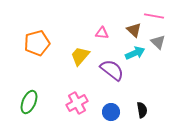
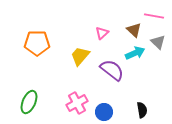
pink triangle: rotated 48 degrees counterclockwise
orange pentagon: rotated 15 degrees clockwise
blue circle: moved 7 px left
